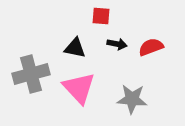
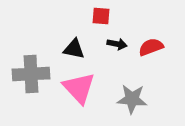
black triangle: moved 1 px left, 1 px down
gray cross: rotated 12 degrees clockwise
